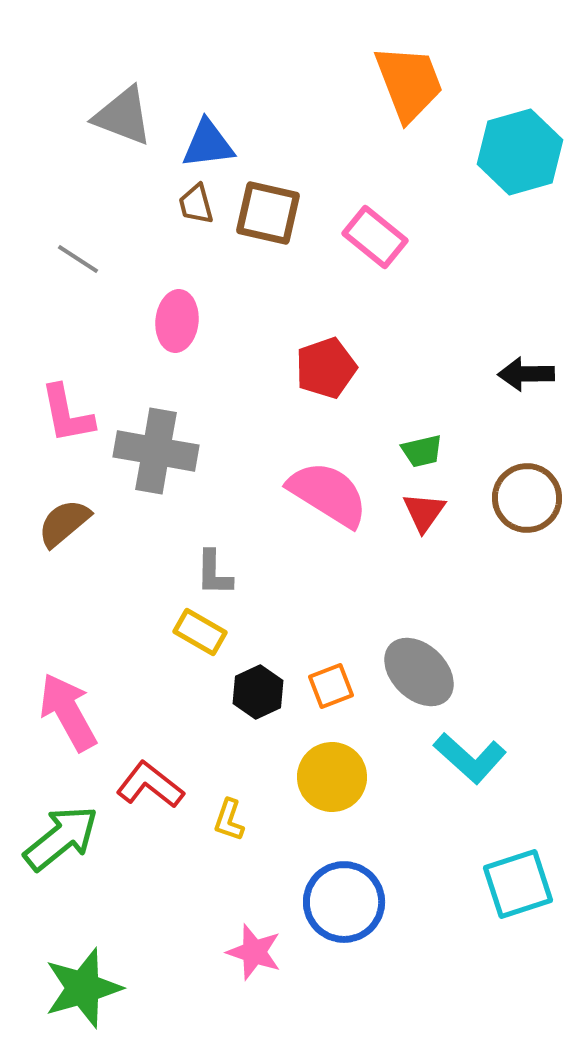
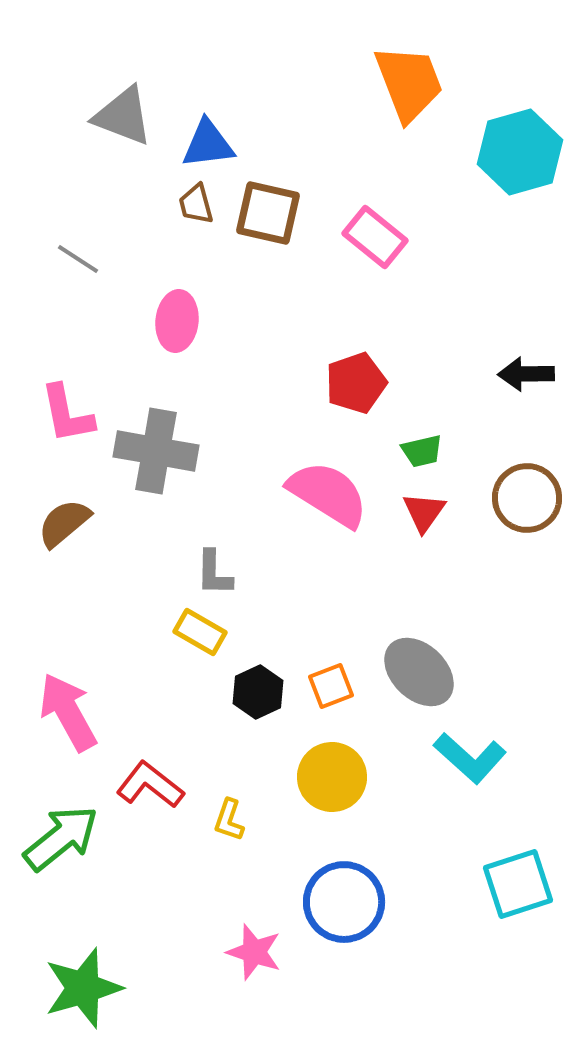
red pentagon: moved 30 px right, 15 px down
